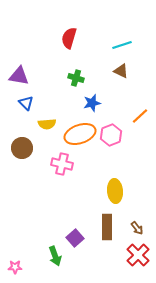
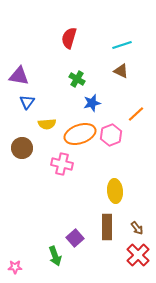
green cross: moved 1 px right, 1 px down; rotated 14 degrees clockwise
blue triangle: moved 1 px right, 1 px up; rotated 21 degrees clockwise
orange line: moved 4 px left, 2 px up
